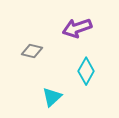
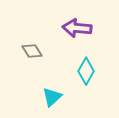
purple arrow: rotated 24 degrees clockwise
gray diamond: rotated 45 degrees clockwise
